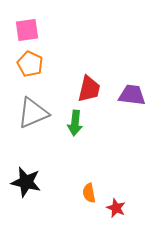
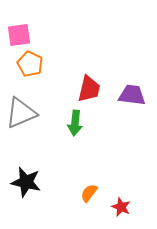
pink square: moved 8 px left, 5 px down
gray triangle: moved 12 px left
orange semicircle: rotated 48 degrees clockwise
red star: moved 5 px right, 1 px up
